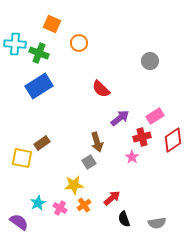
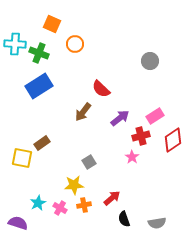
orange circle: moved 4 px left, 1 px down
red cross: moved 1 px left, 1 px up
brown arrow: moved 14 px left, 30 px up; rotated 54 degrees clockwise
orange cross: rotated 24 degrees clockwise
purple semicircle: moved 1 px left, 1 px down; rotated 18 degrees counterclockwise
